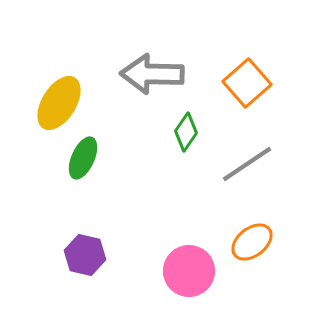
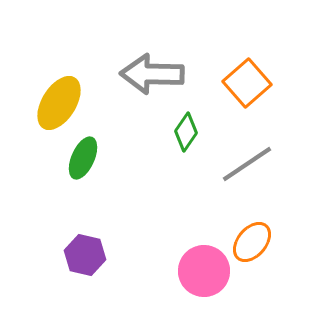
orange ellipse: rotated 12 degrees counterclockwise
pink circle: moved 15 px right
